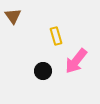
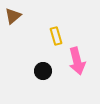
brown triangle: rotated 24 degrees clockwise
pink arrow: moved 1 px right; rotated 52 degrees counterclockwise
